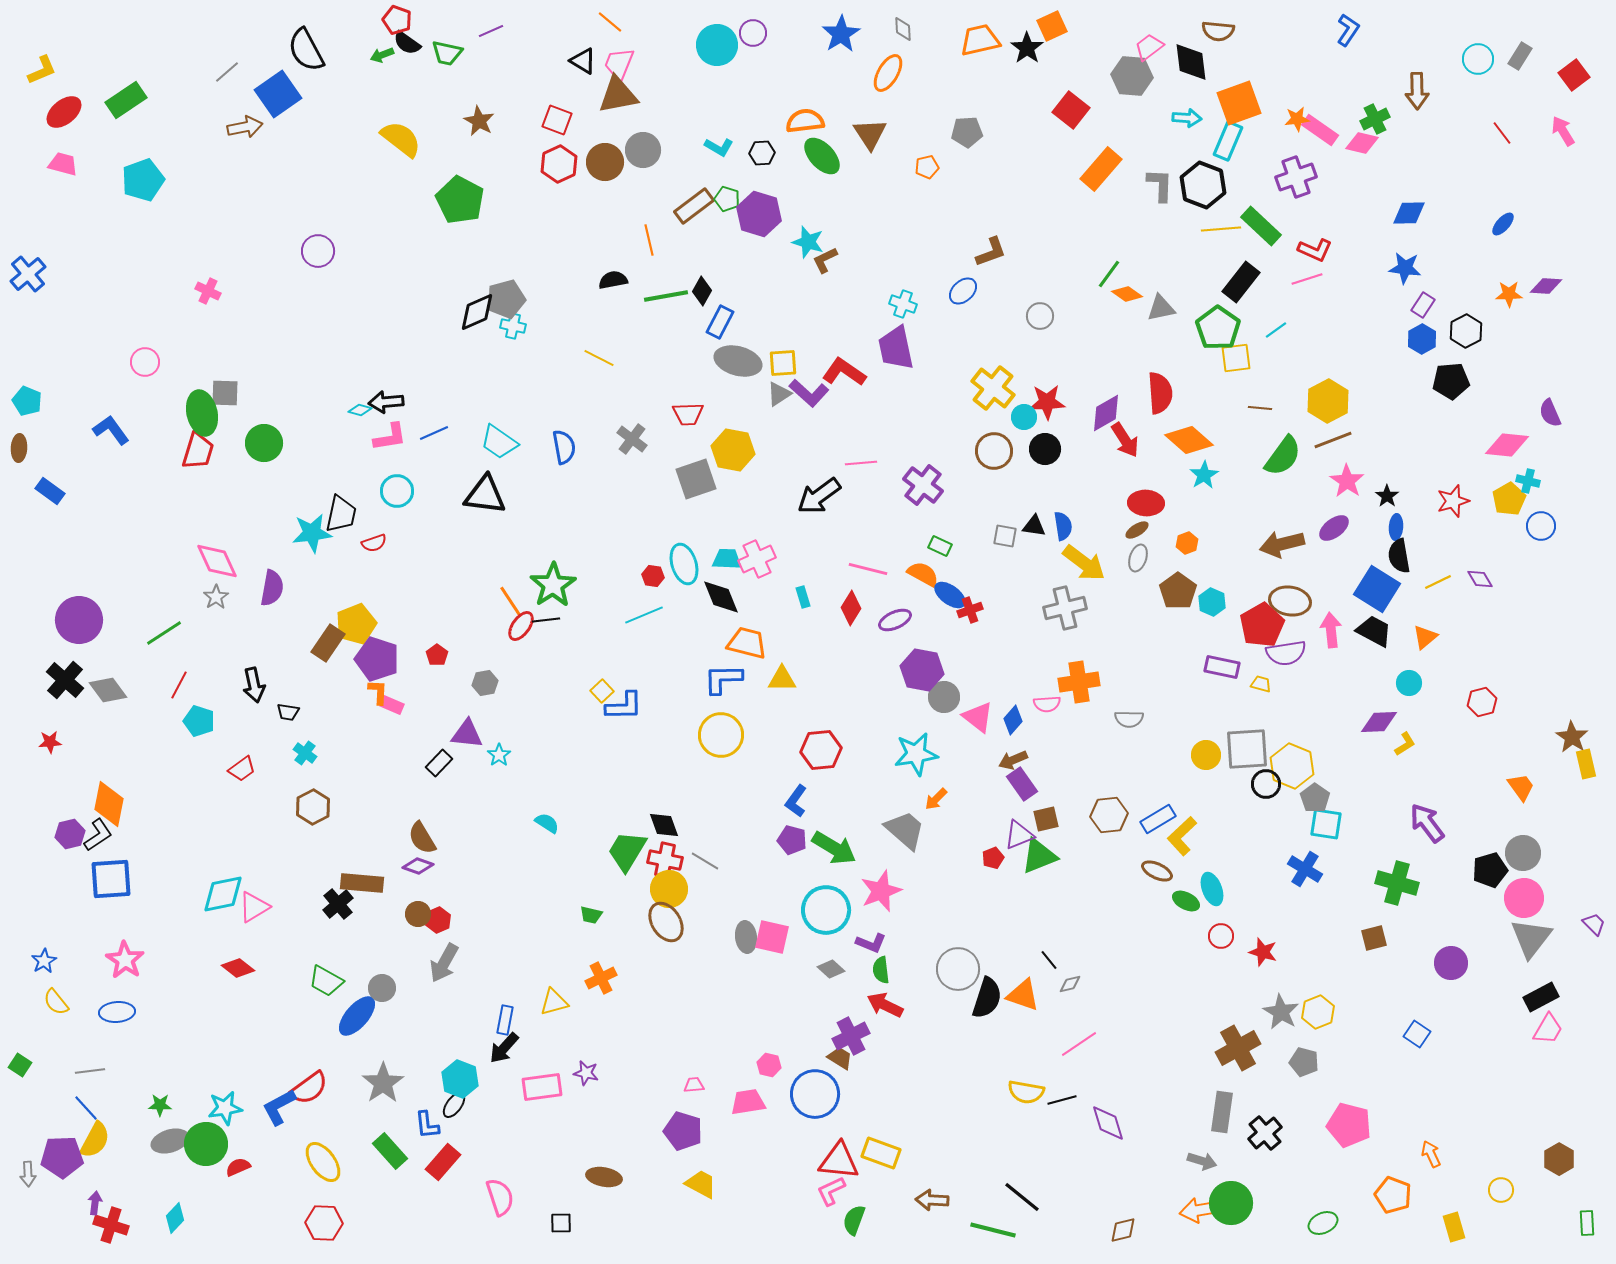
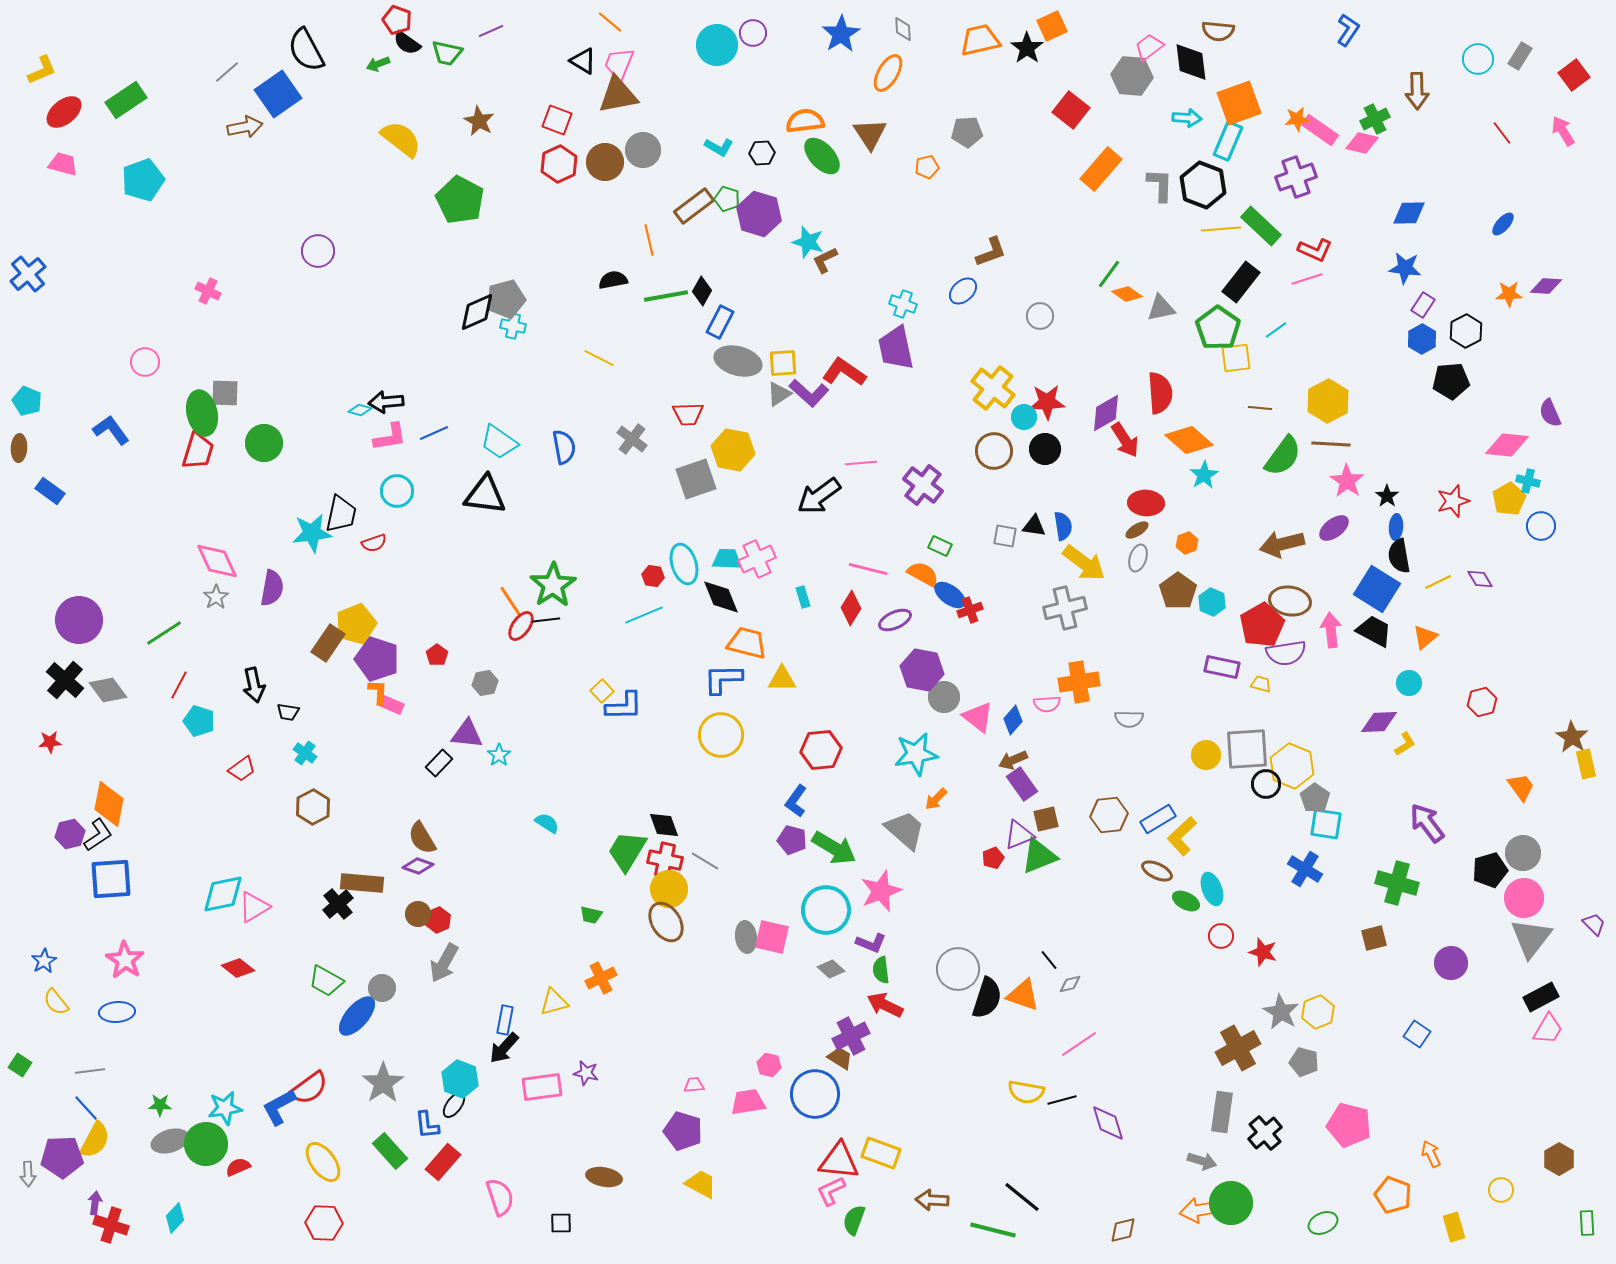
green arrow at (382, 55): moved 4 px left, 9 px down
brown line at (1333, 440): moved 2 px left, 4 px down; rotated 24 degrees clockwise
